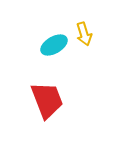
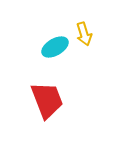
cyan ellipse: moved 1 px right, 2 px down
